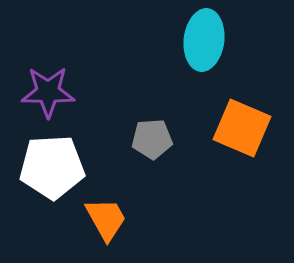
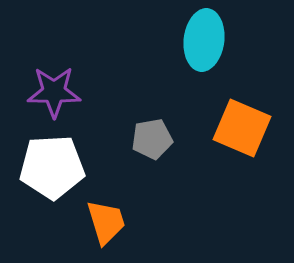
purple star: moved 6 px right
gray pentagon: rotated 6 degrees counterclockwise
orange trapezoid: moved 3 px down; rotated 12 degrees clockwise
